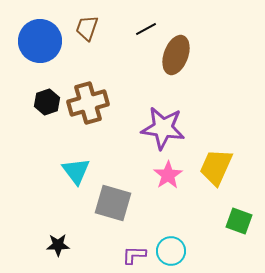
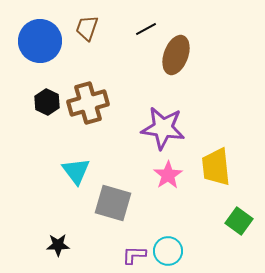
black hexagon: rotated 15 degrees counterclockwise
yellow trapezoid: rotated 30 degrees counterclockwise
green square: rotated 16 degrees clockwise
cyan circle: moved 3 px left
